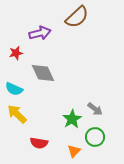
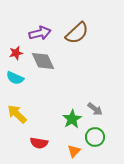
brown semicircle: moved 16 px down
gray diamond: moved 12 px up
cyan semicircle: moved 1 px right, 11 px up
